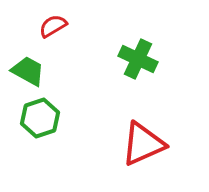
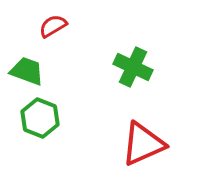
green cross: moved 5 px left, 8 px down
green trapezoid: moved 1 px left; rotated 9 degrees counterclockwise
green hexagon: rotated 21 degrees counterclockwise
